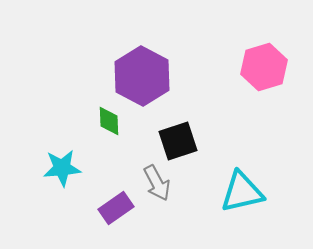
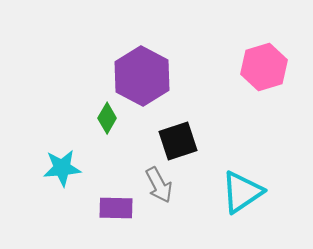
green diamond: moved 2 px left, 3 px up; rotated 32 degrees clockwise
gray arrow: moved 2 px right, 2 px down
cyan triangle: rotated 21 degrees counterclockwise
purple rectangle: rotated 36 degrees clockwise
